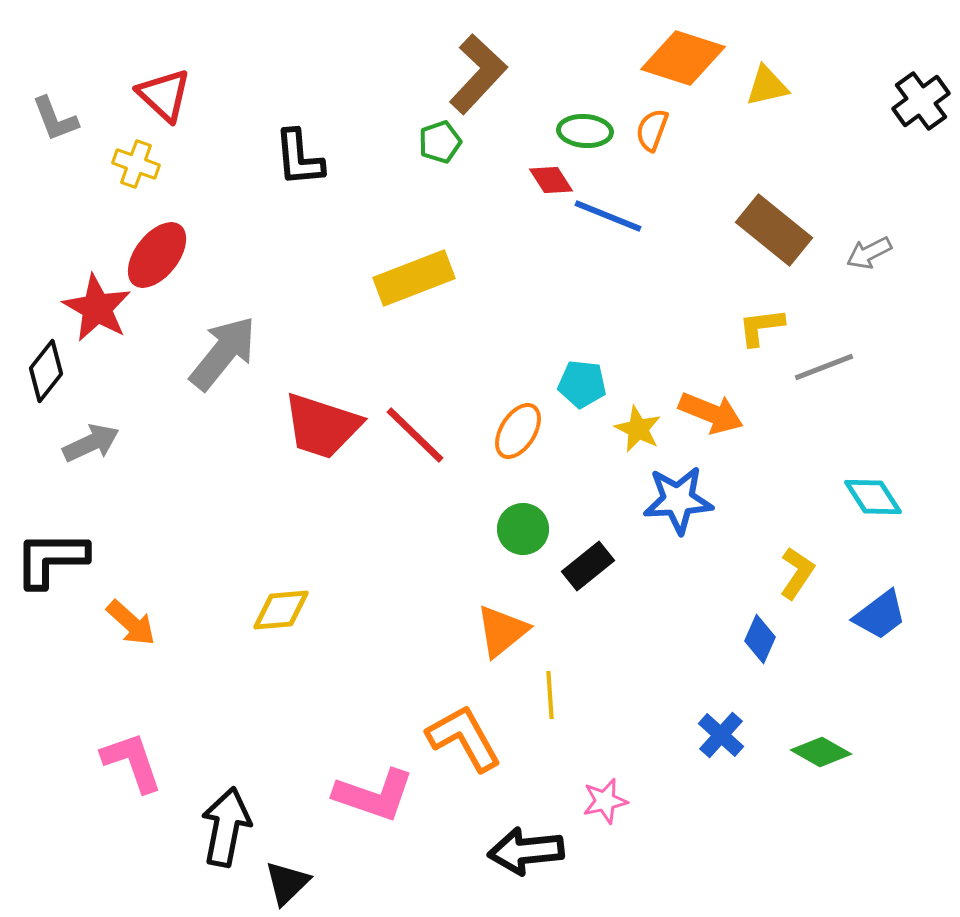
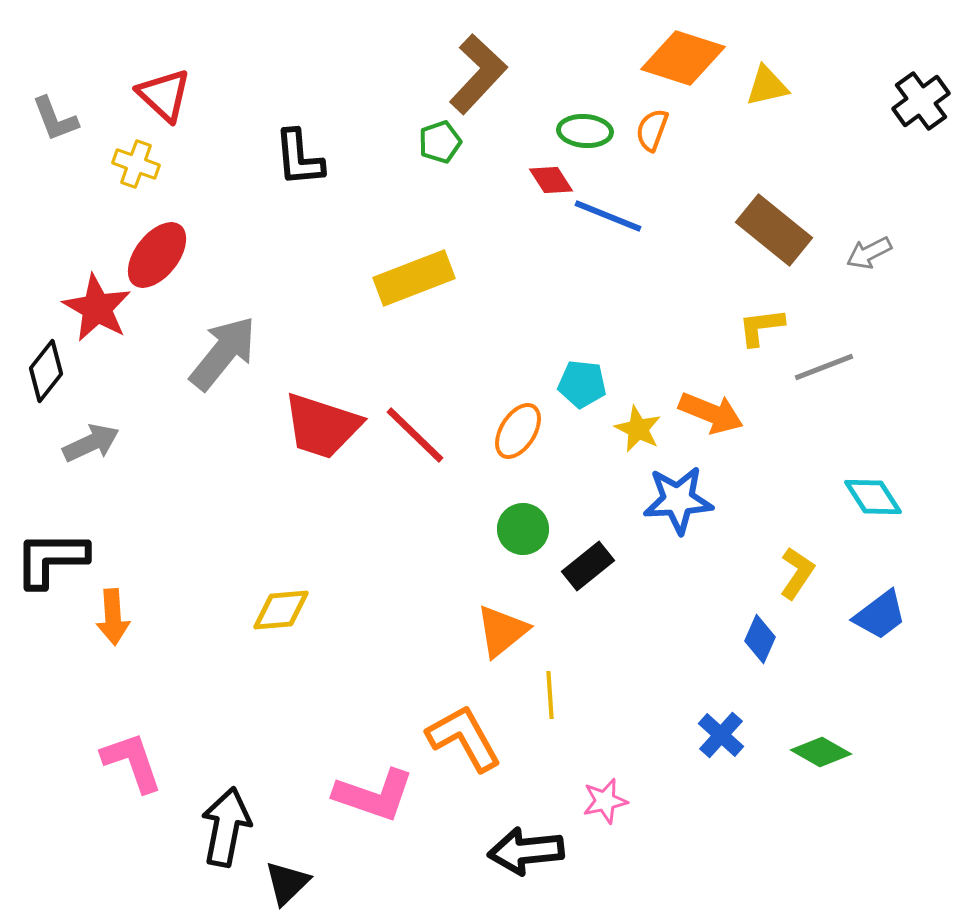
orange arrow at (131, 623): moved 18 px left, 6 px up; rotated 44 degrees clockwise
